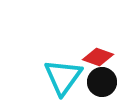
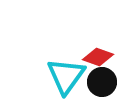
cyan triangle: moved 3 px right, 1 px up
